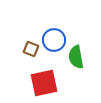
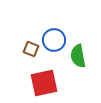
green semicircle: moved 2 px right, 1 px up
